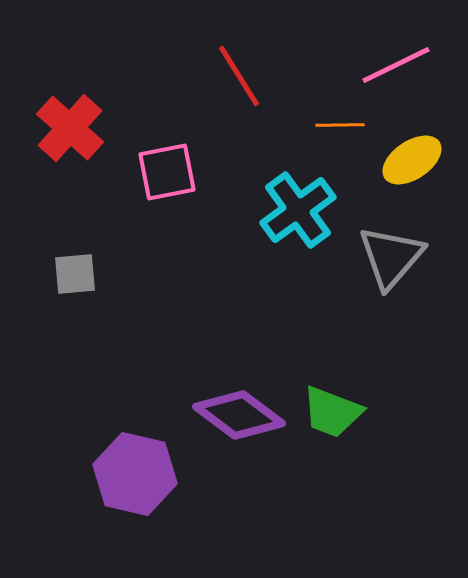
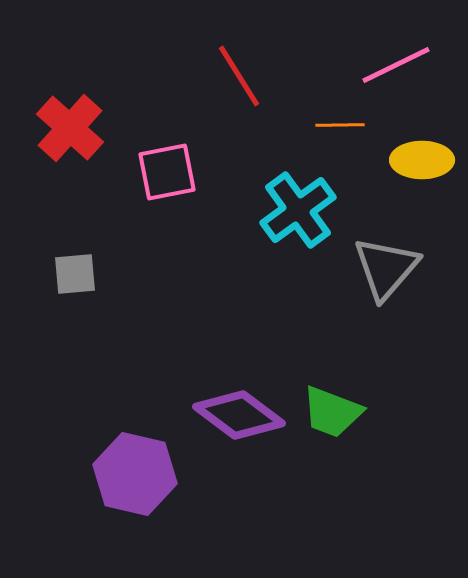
yellow ellipse: moved 10 px right; rotated 34 degrees clockwise
gray triangle: moved 5 px left, 11 px down
